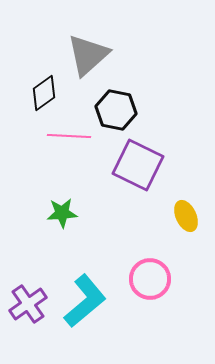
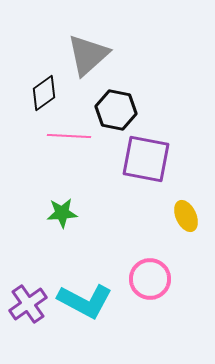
purple square: moved 8 px right, 6 px up; rotated 15 degrees counterclockwise
cyan L-shape: rotated 68 degrees clockwise
